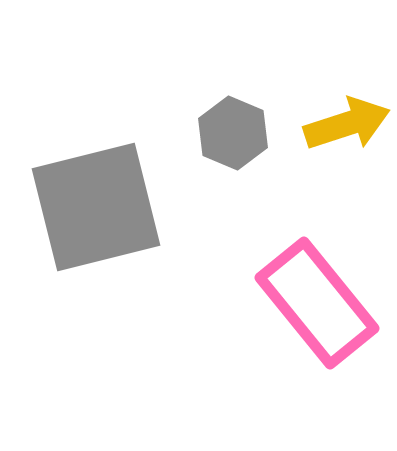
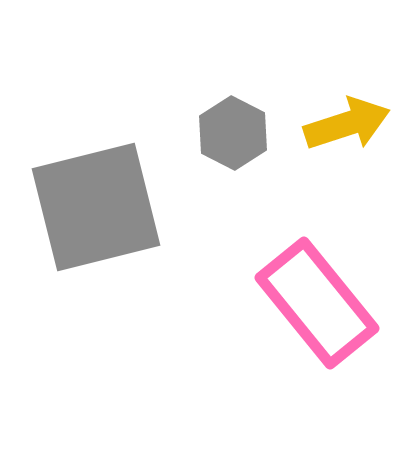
gray hexagon: rotated 4 degrees clockwise
